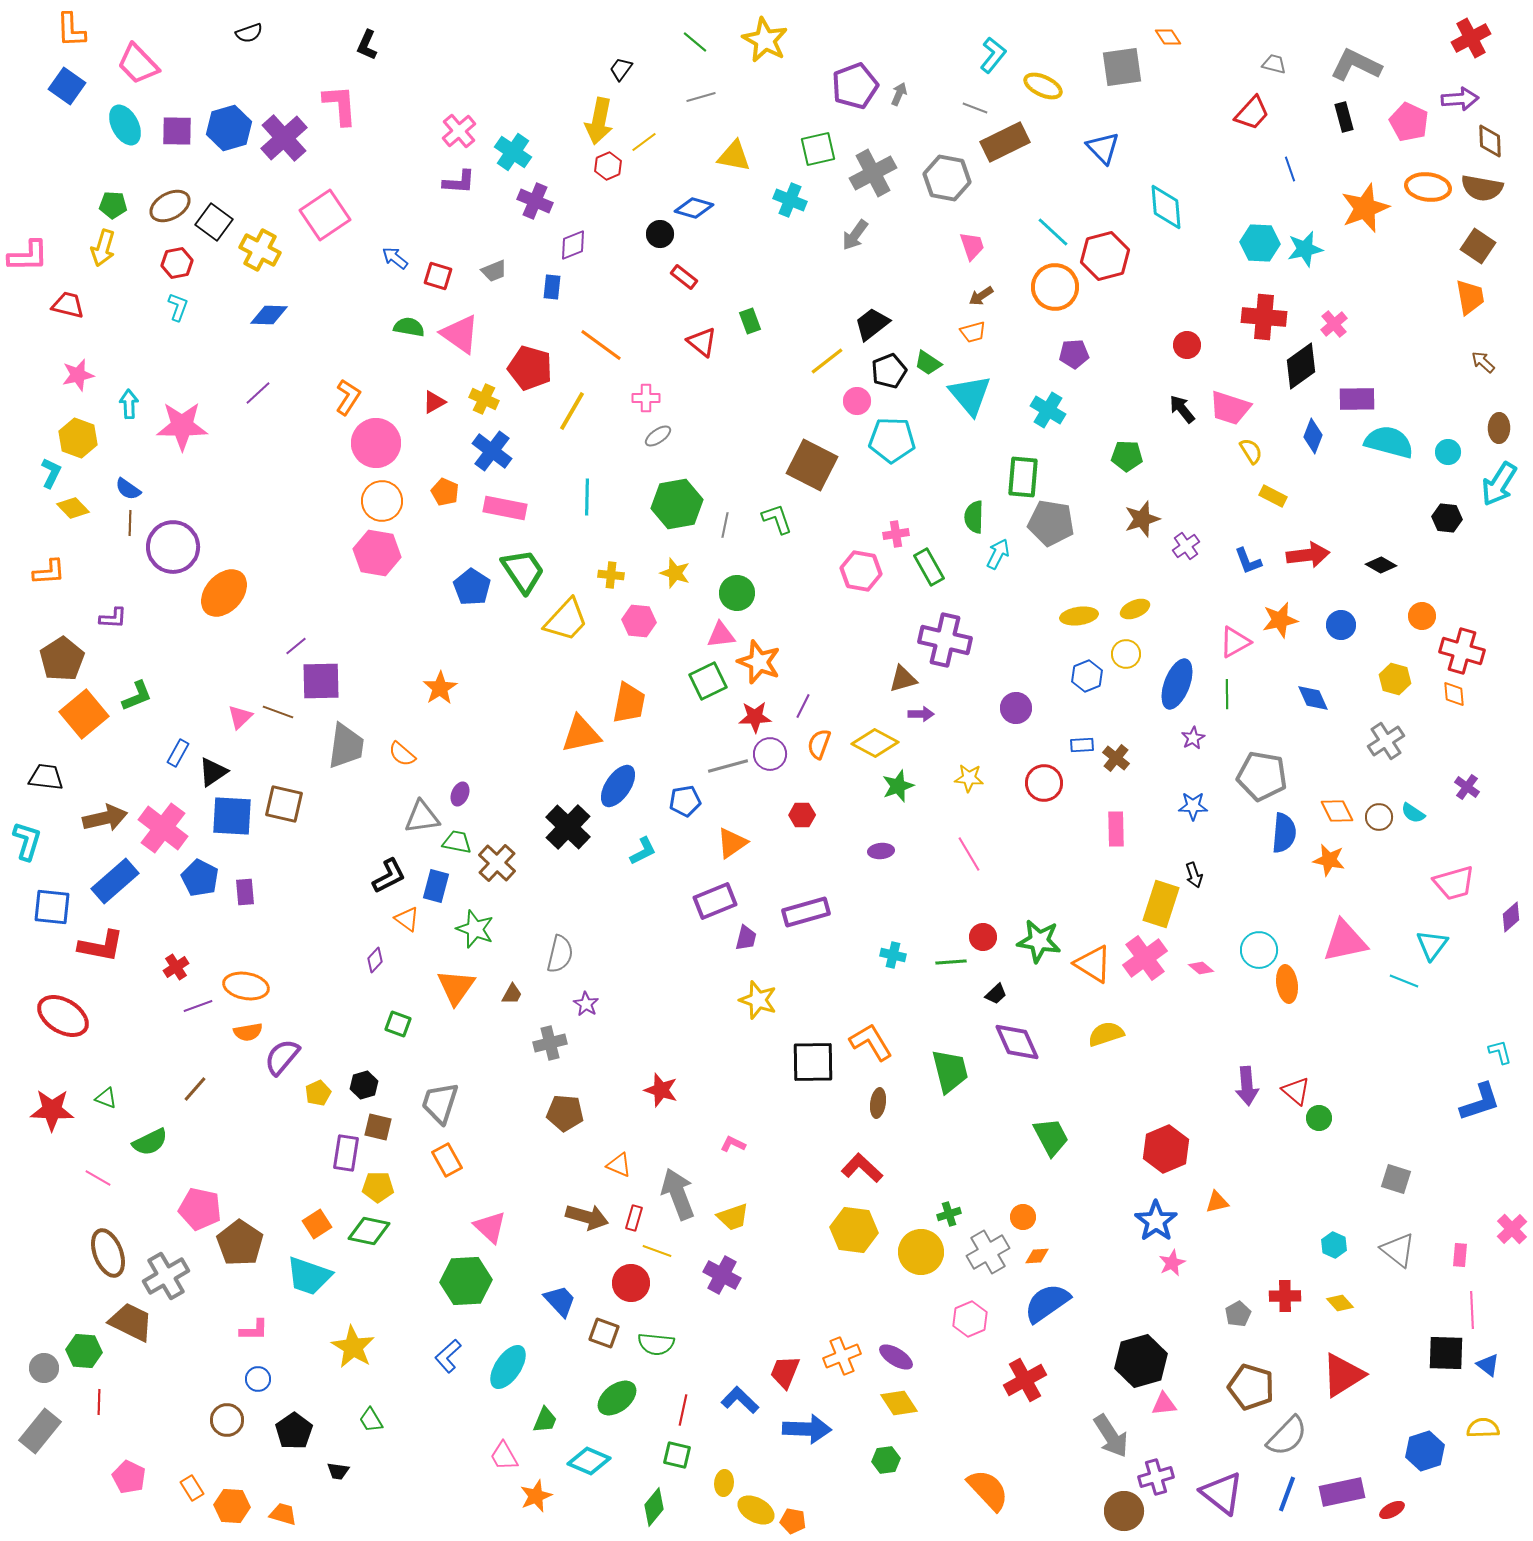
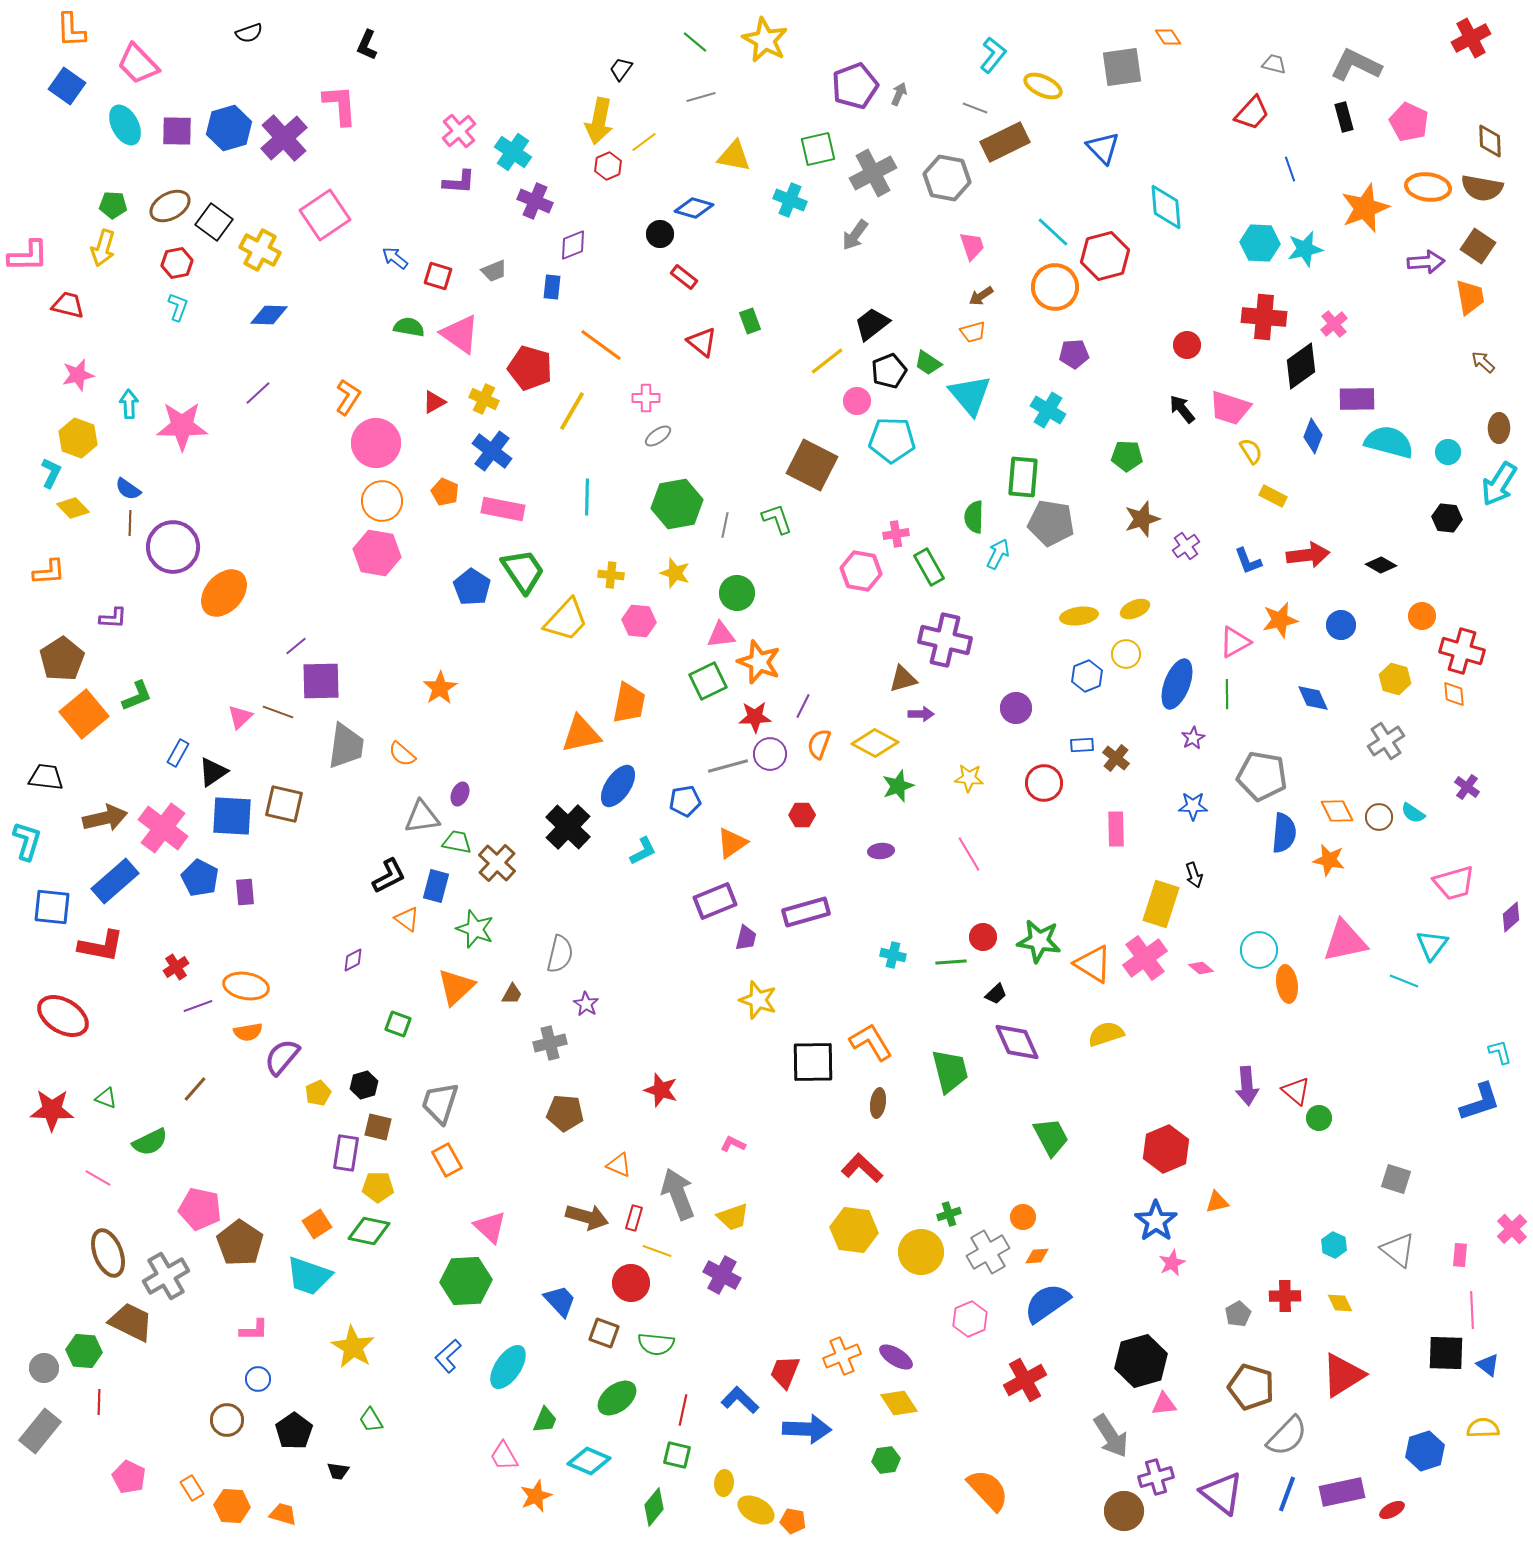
purple arrow at (1460, 99): moved 34 px left, 163 px down
pink rectangle at (505, 508): moved 2 px left, 1 px down
purple diamond at (375, 960): moved 22 px left; rotated 20 degrees clockwise
orange triangle at (456, 987): rotated 12 degrees clockwise
yellow diamond at (1340, 1303): rotated 16 degrees clockwise
